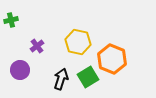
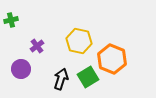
yellow hexagon: moved 1 px right, 1 px up
purple circle: moved 1 px right, 1 px up
